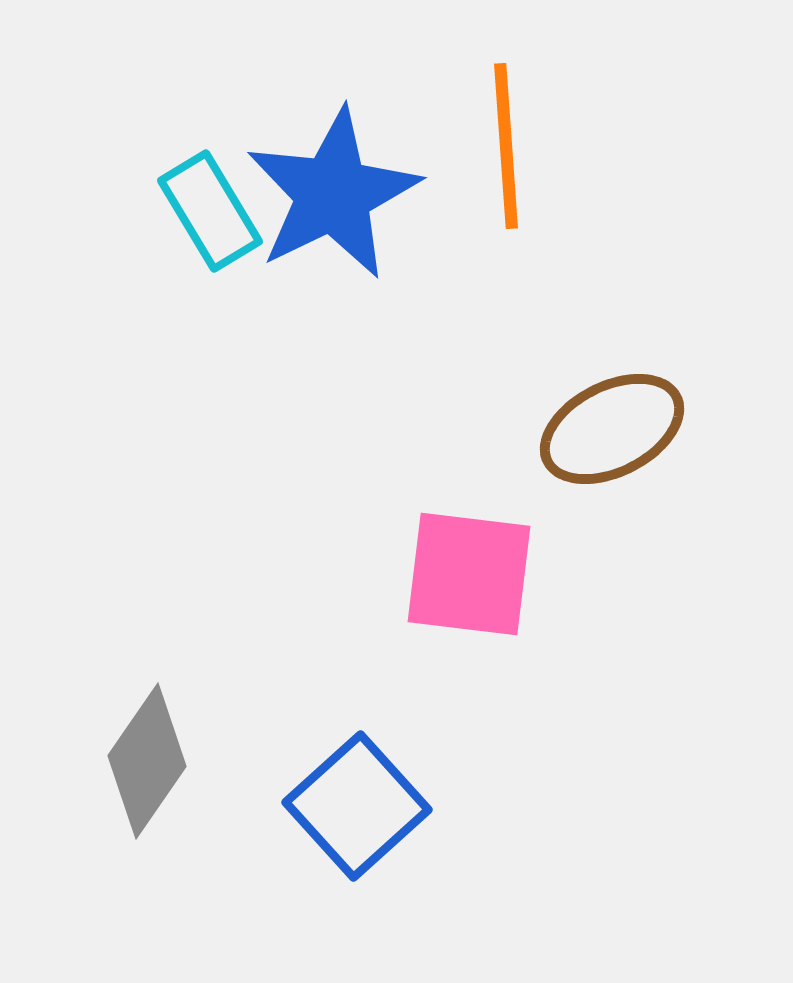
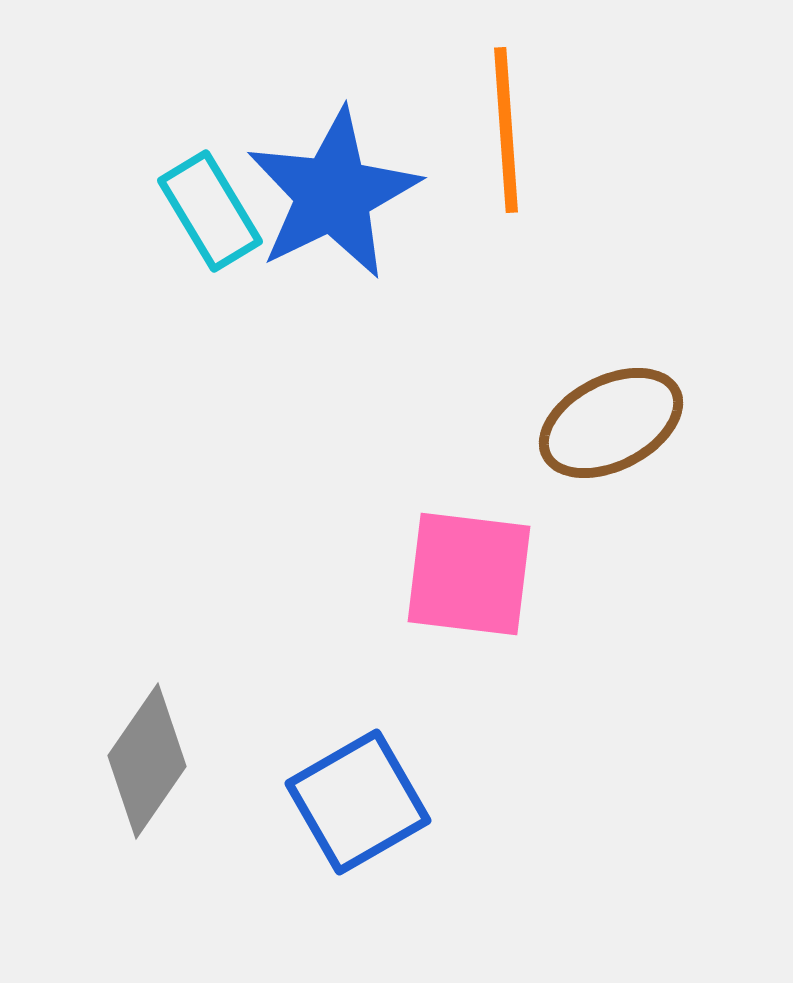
orange line: moved 16 px up
brown ellipse: moved 1 px left, 6 px up
blue square: moved 1 px right, 4 px up; rotated 12 degrees clockwise
